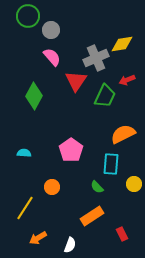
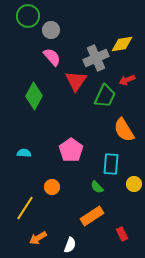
orange semicircle: moved 1 px right, 4 px up; rotated 95 degrees counterclockwise
